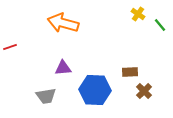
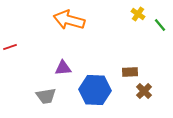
orange arrow: moved 6 px right, 3 px up
